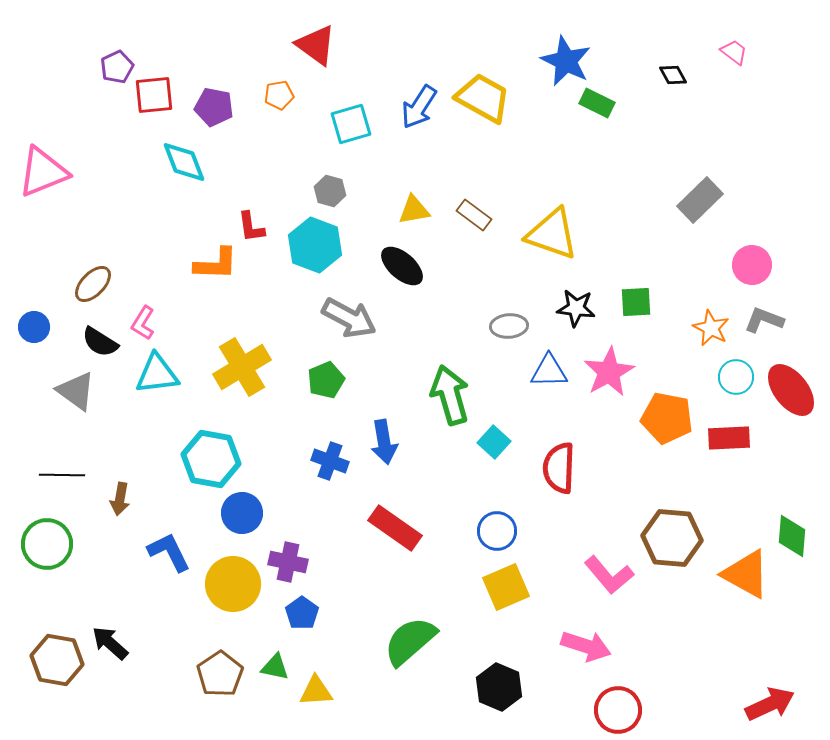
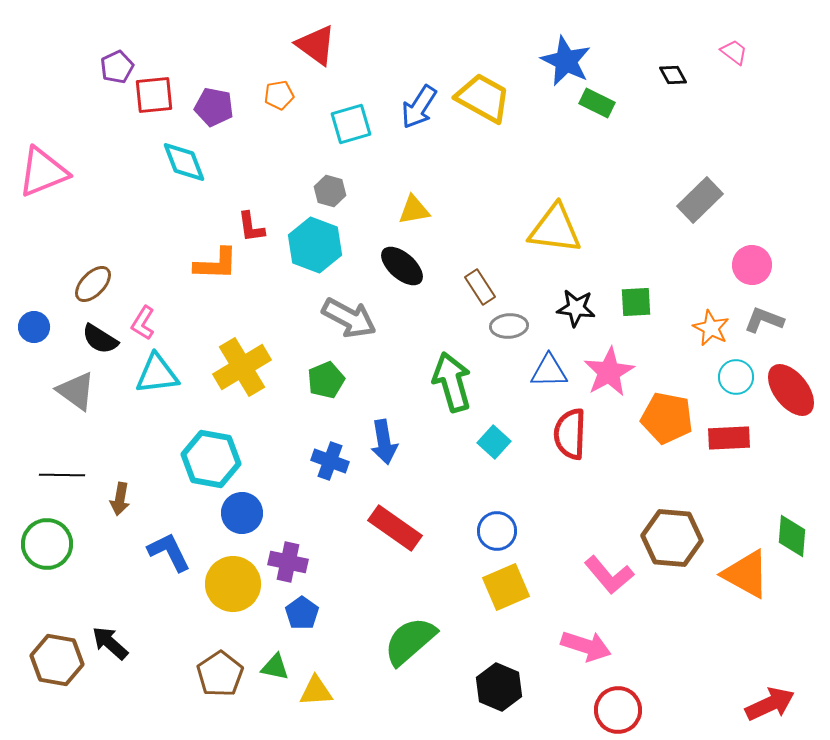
brown rectangle at (474, 215): moved 6 px right, 72 px down; rotated 20 degrees clockwise
yellow triangle at (552, 234): moved 3 px right, 5 px up; rotated 12 degrees counterclockwise
black semicircle at (100, 342): moved 3 px up
green arrow at (450, 395): moved 2 px right, 13 px up
red semicircle at (559, 468): moved 11 px right, 34 px up
